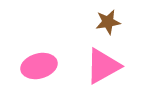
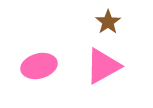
brown star: rotated 25 degrees counterclockwise
